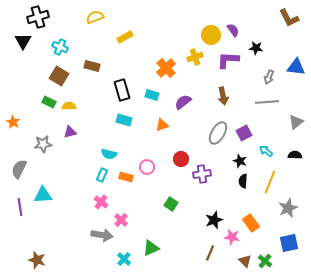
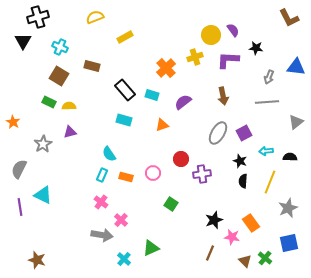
black rectangle at (122, 90): moved 3 px right; rotated 25 degrees counterclockwise
gray star at (43, 144): rotated 24 degrees counterclockwise
cyan arrow at (266, 151): rotated 40 degrees counterclockwise
cyan semicircle at (109, 154): rotated 42 degrees clockwise
black semicircle at (295, 155): moved 5 px left, 2 px down
pink circle at (147, 167): moved 6 px right, 6 px down
cyan triangle at (43, 195): rotated 30 degrees clockwise
green cross at (265, 261): moved 3 px up
